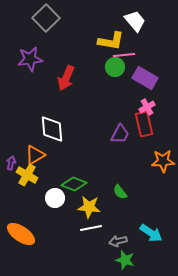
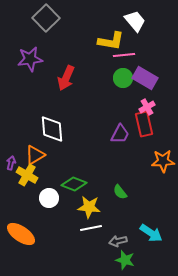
green circle: moved 8 px right, 11 px down
white circle: moved 6 px left
